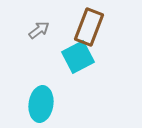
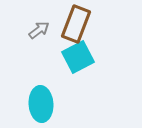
brown rectangle: moved 13 px left, 3 px up
cyan ellipse: rotated 12 degrees counterclockwise
